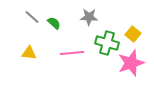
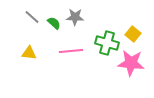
gray star: moved 14 px left
pink line: moved 1 px left, 2 px up
pink star: rotated 24 degrees clockwise
